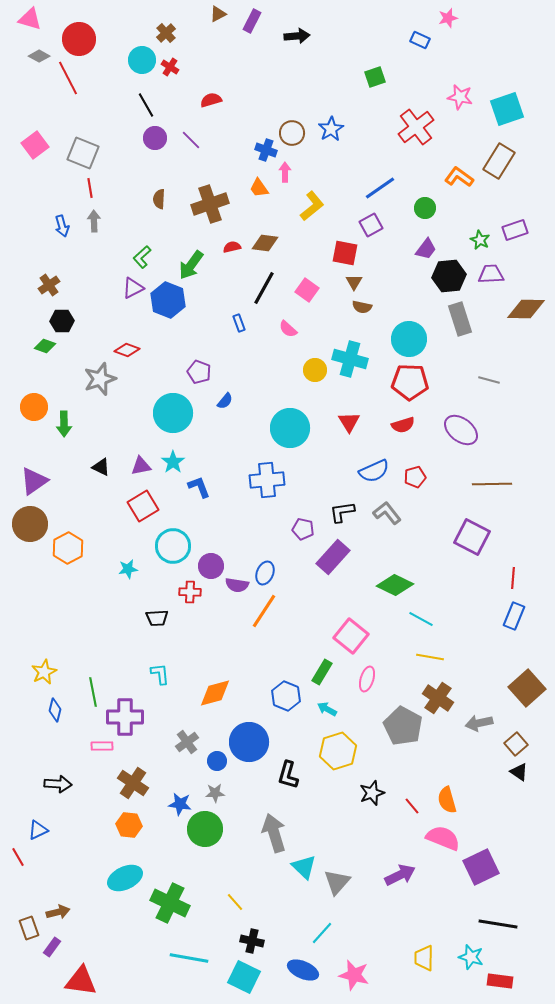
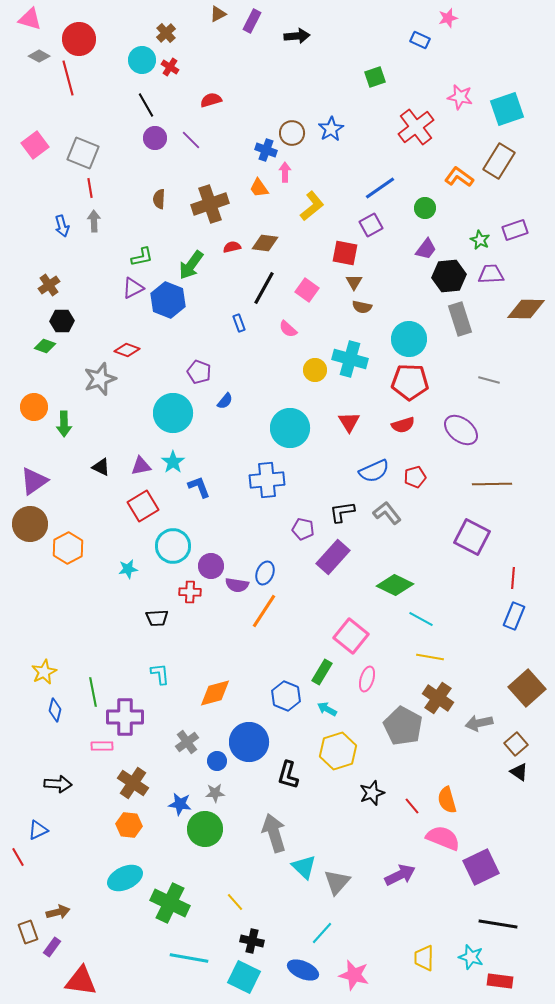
red line at (68, 78): rotated 12 degrees clockwise
green L-shape at (142, 257): rotated 150 degrees counterclockwise
brown rectangle at (29, 928): moved 1 px left, 4 px down
